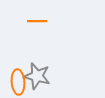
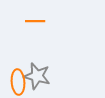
orange line: moved 2 px left
